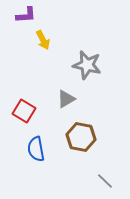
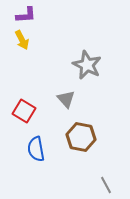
yellow arrow: moved 21 px left
gray star: rotated 12 degrees clockwise
gray triangle: rotated 42 degrees counterclockwise
gray line: moved 1 px right, 4 px down; rotated 18 degrees clockwise
